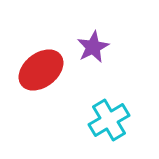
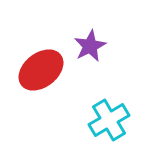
purple star: moved 3 px left, 1 px up
